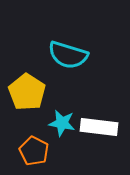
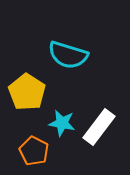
white rectangle: rotated 60 degrees counterclockwise
